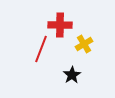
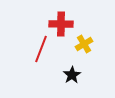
red cross: moved 1 px right, 1 px up
